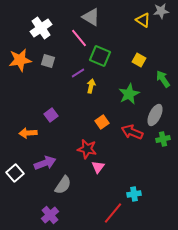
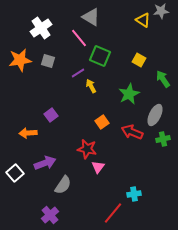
yellow arrow: rotated 40 degrees counterclockwise
